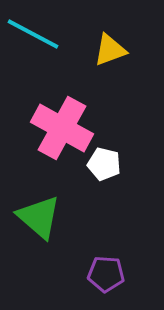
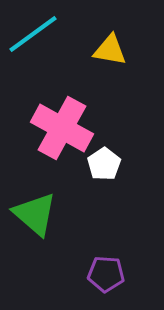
cyan line: rotated 64 degrees counterclockwise
yellow triangle: rotated 30 degrees clockwise
white pentagon: rotated 24 degrees clockwise
green triangle: moved 4 px left, 3 px up
